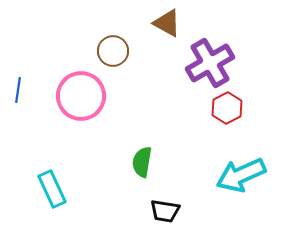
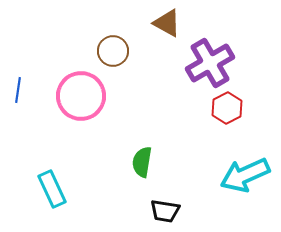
cyan arrow: moved 4 px right
